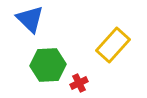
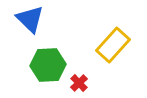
red cross: rotated 18 degrees counterclockwise
